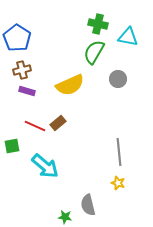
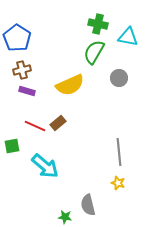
gray circle: moved 1 px right, 1 px up
